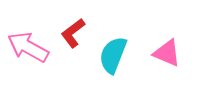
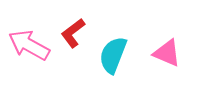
pink arrow: moved 1 px right, 2 px up
